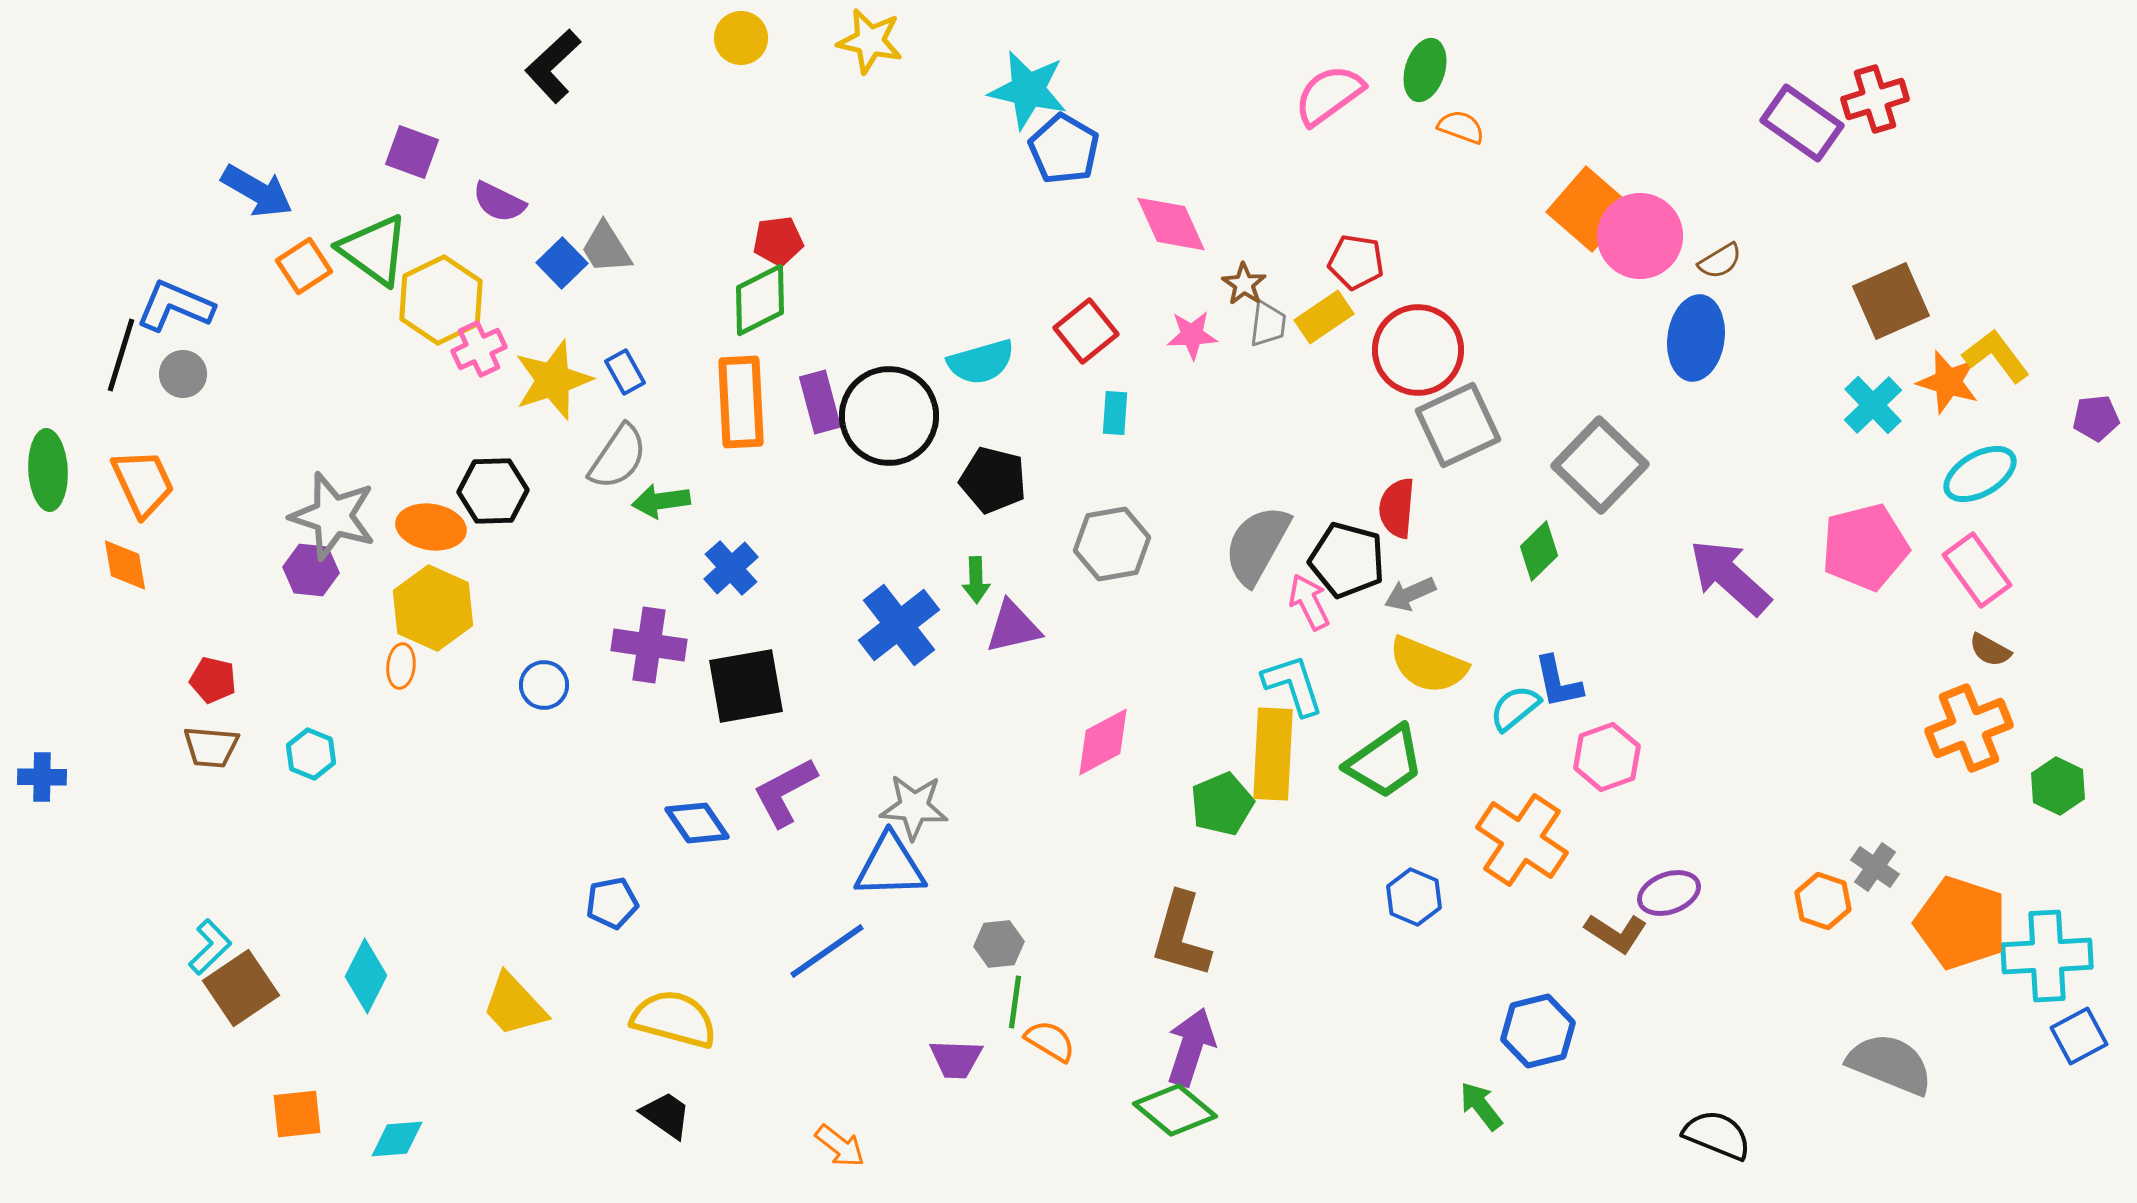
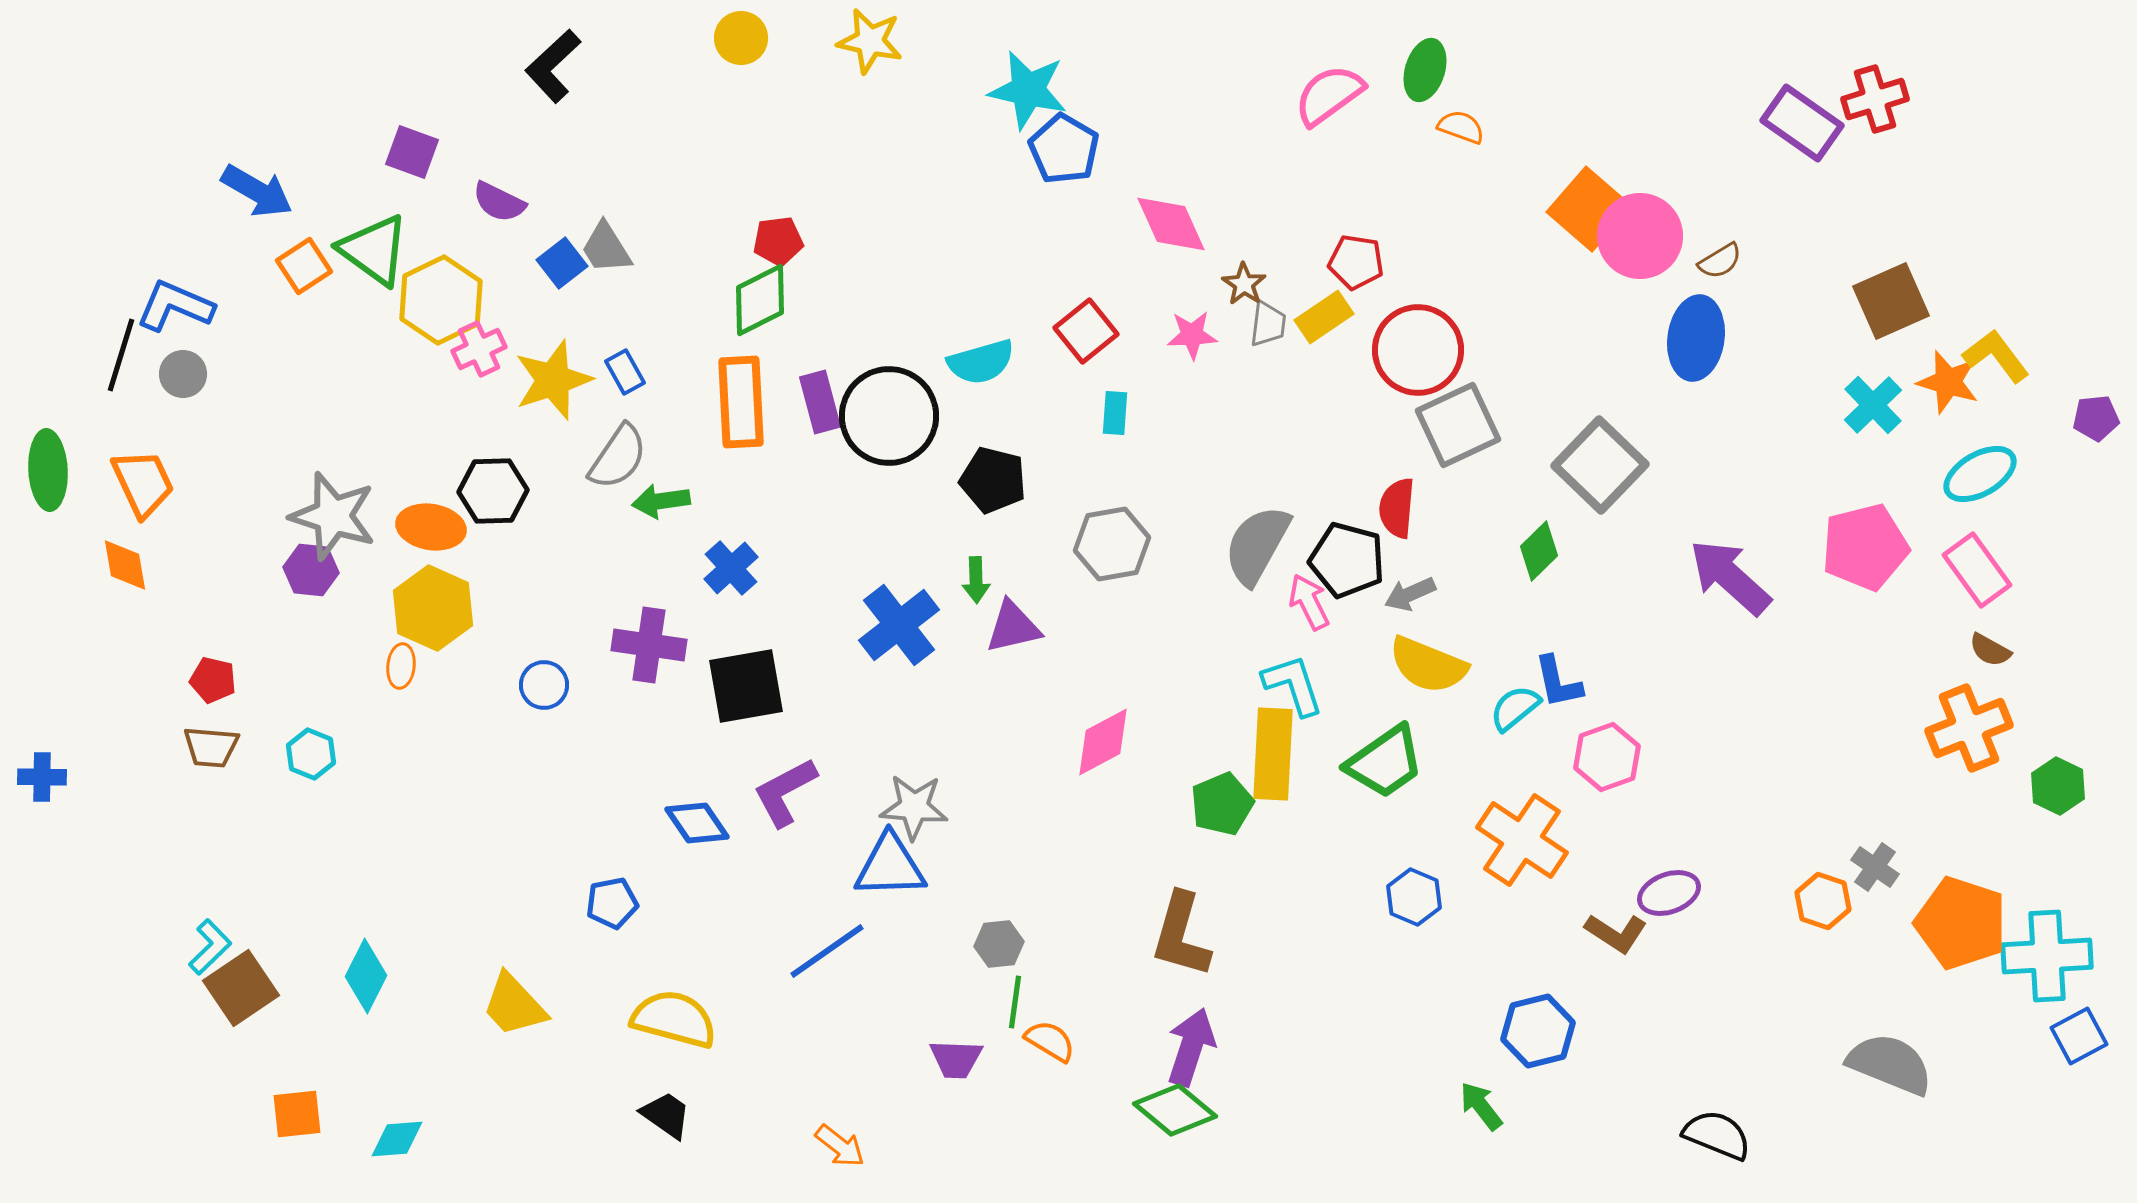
blue square at (562, 263): rotated 6 degrees clockwise
